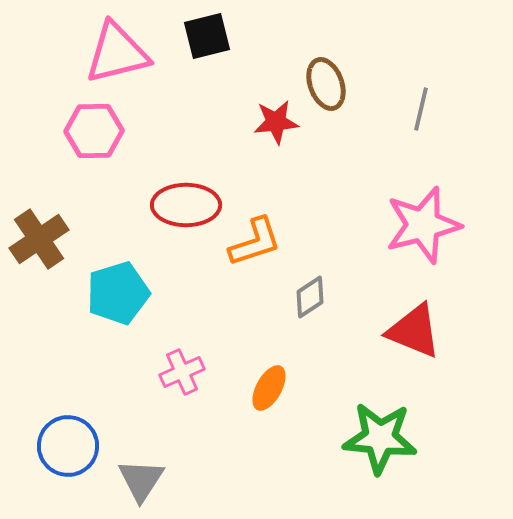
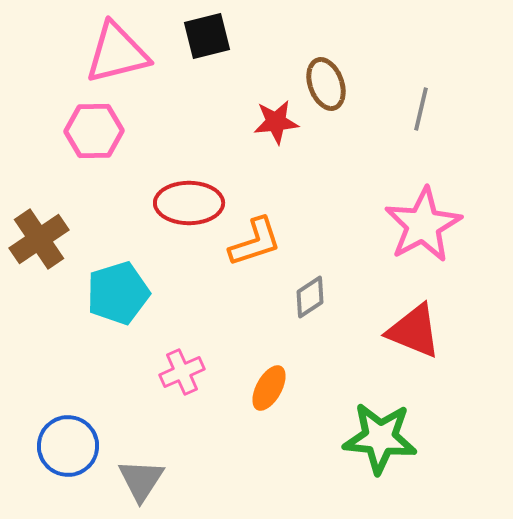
red ellipse: moved 3 px right, 2 px up
pink star: rotated 14 degrees counterclockwise
